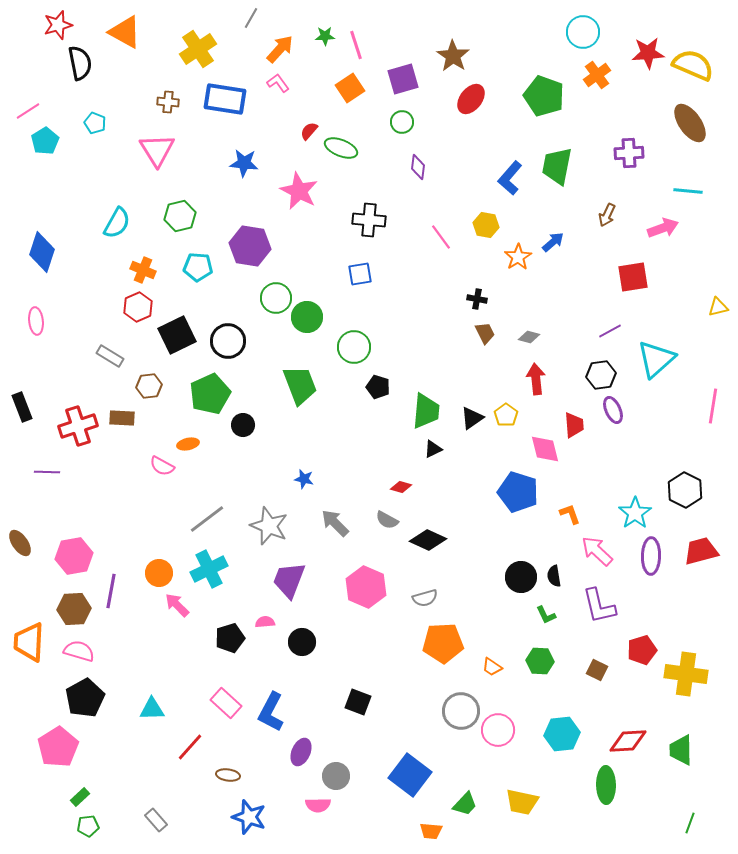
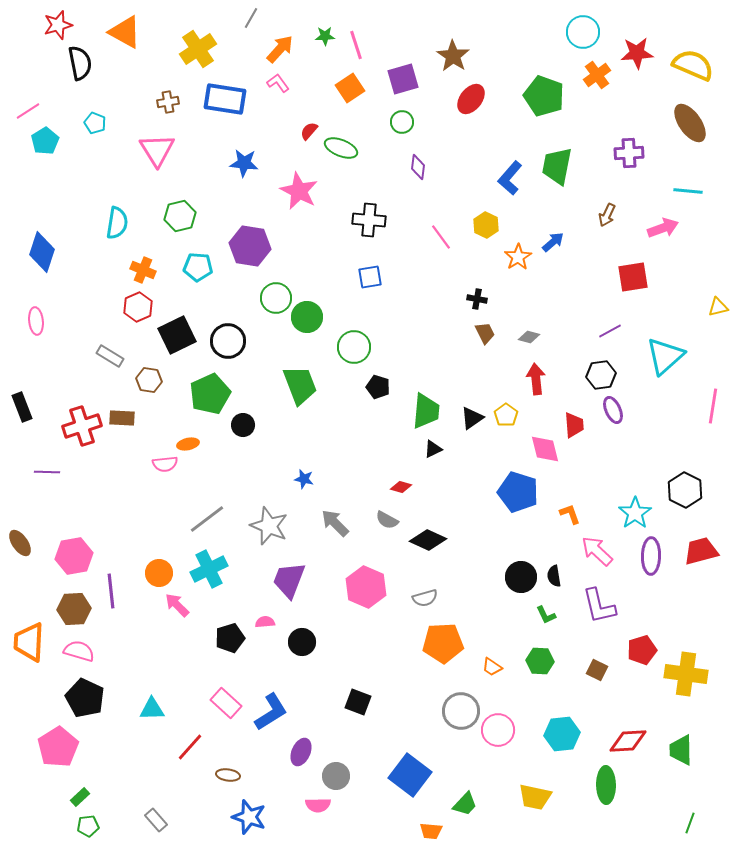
red star at (648, 53): moved 11 px left
brown cross at (168, 102): rotated 15 degrees counterclockwise
cyan semicircle at (117, 223): rotated 20 degrees counterclockwise
yellow hexagon at (486, 225): rotated 15 degrees clockwise
blue square at (360, 274): moved 10 px right, 3 px down
cyan triangle at (656, 359): moved 9 px right, 3 px up
brown hexagon at (149, 386): moved 6 px up; rotated 15 degrees clockwise
red cross at (78, 426): moved 4 px right
pink semicircle at (162, 466): moved 3 px right, 2 px up; rotated 35 degrees counterclockwise
purple line at (111, 591): rotated 16 degrees counterclockwise
black pentagon at (85, 698): rotated 18 degrees counterclockwise
blue L-shape at (271, 712): rotated 150 degrees counterclockwise
yellow trapezoid at (522, 802): moved 13 px right, 5 px up
